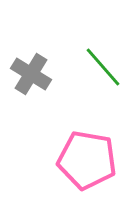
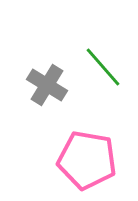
gray cross: moved 16 px right, 11 px down
